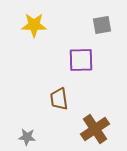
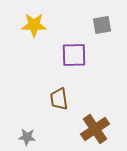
purple square: moved 7 px left, 5 px up
